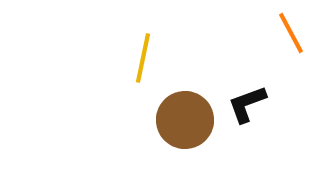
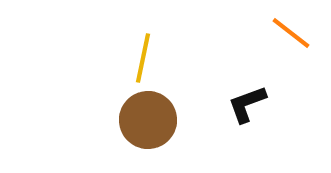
orange line: rotated 24 degrees counterclockwise
brown circle: moved 37 px left
